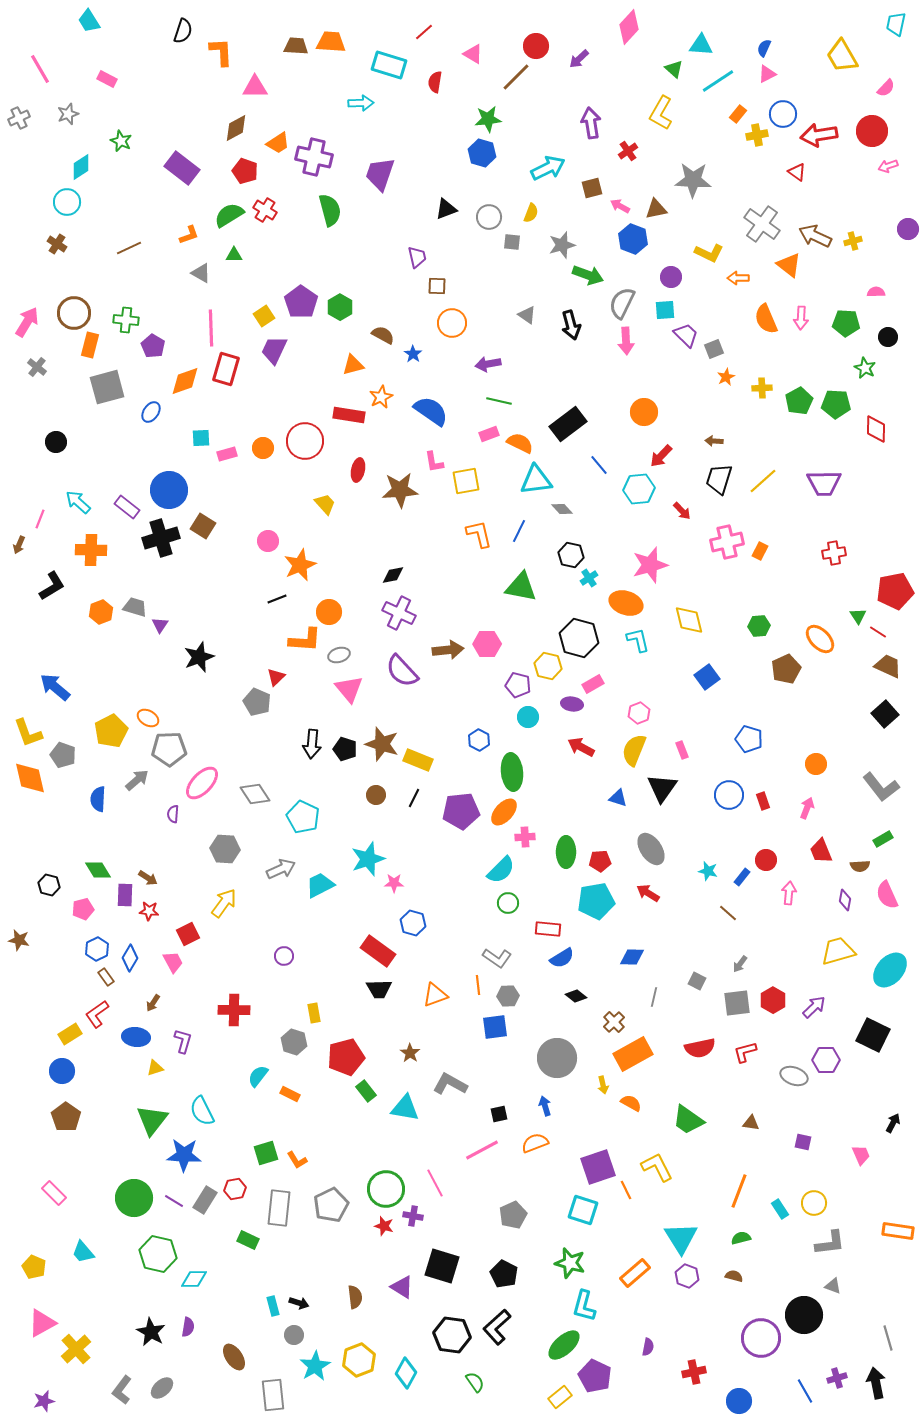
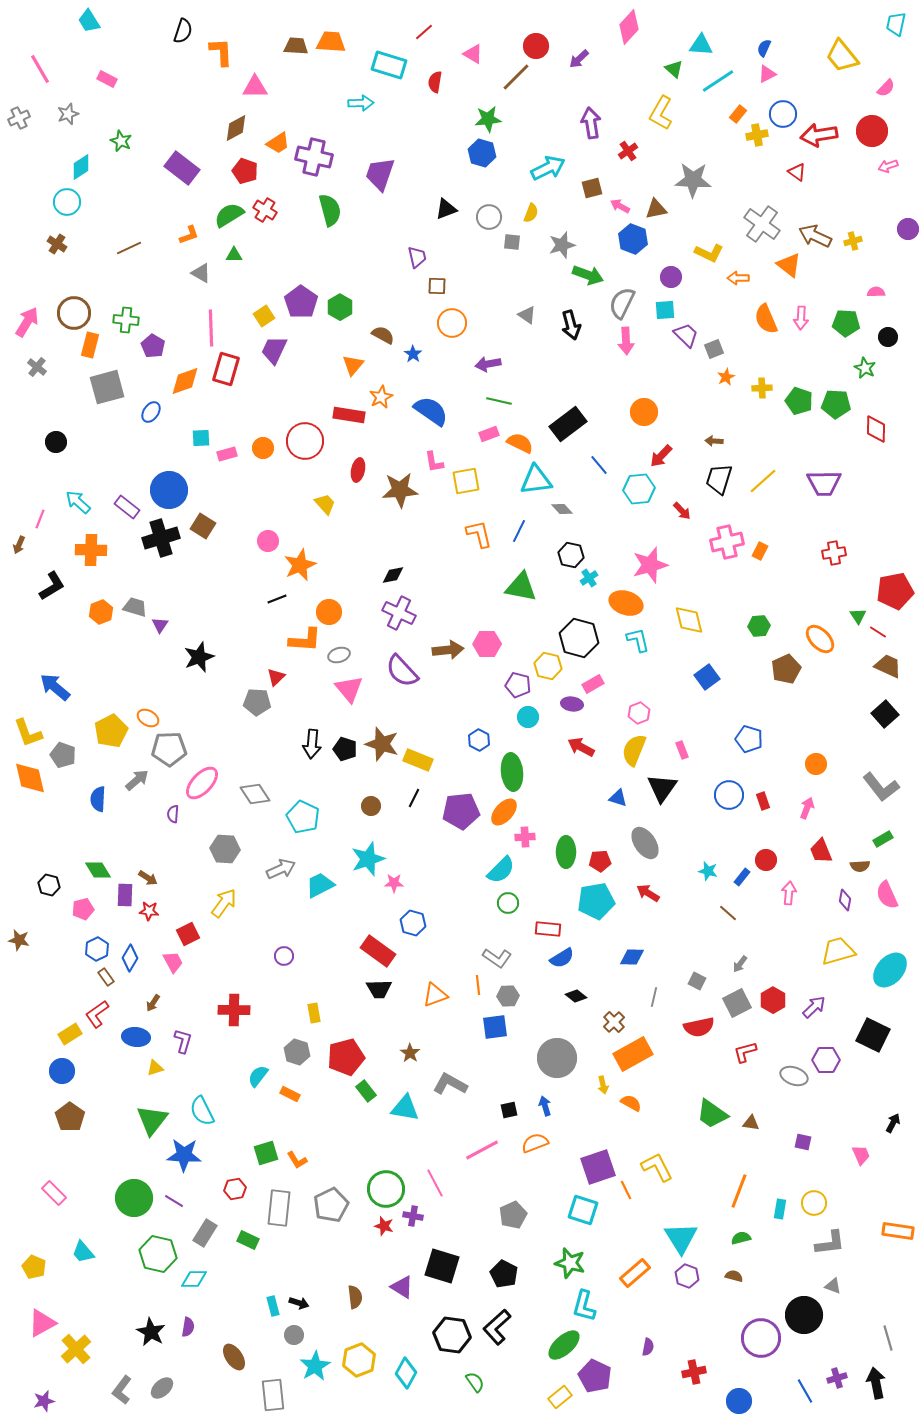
yellow trapezoid at (842, 56): rotated 9 degrees counterclockwise
orange triangle at (353, 365): rotated 35 degrees counterclockwise
green pentagon at (799, 401): rotated 24 degrees counterclockwise
gray pentagon at (257, 702): rotated 20 degrees counterclockwise
brown circle at (376, 795): moved 5 px left, 11 px down
gray ellipse at (651, 849): moved 6 px left, 6 px up
gray square at (737, 1003): rotated 20 degrees counterclockwise
gray hexagon at (294, 1042): moved 3 px right, 10 px down
red semicircle at (700, 1048): moved 1 px left, 21 px up
black square at (499, 1114): moved 10 px right, 4 px up
brown pentagon at (66, 1117): moved 4 px right
green trapezoid at (688, 1120): moved 24 px right, 6 px up
gray rectangle at (205, 1200): moved 33 px down
cyan rectangle at (780, 1209): rotated 42 degrees clockwise
